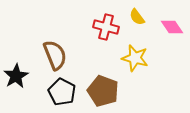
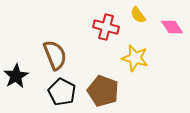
yellow semicircle: moved 1 px right, 2 px up
